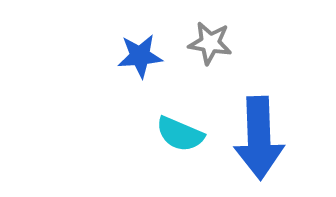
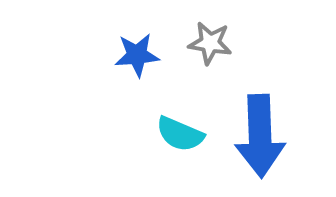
blue star: moved 3 px left, 1 px up
blue arrow: moved 1 px right, 2 px up
